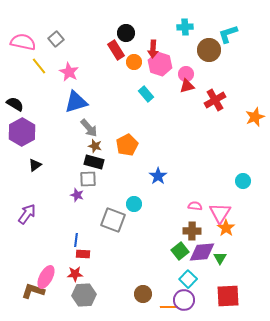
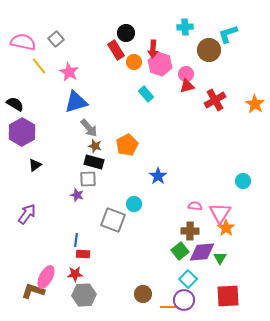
orange star at (255, 117): moved 13 px up; rotated 18 degrees counterclockwise
brown cross at (192, 231): moved 2 px left
